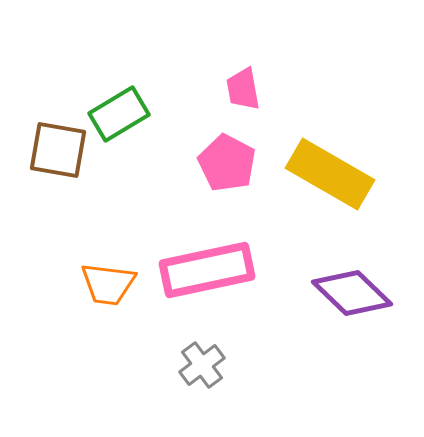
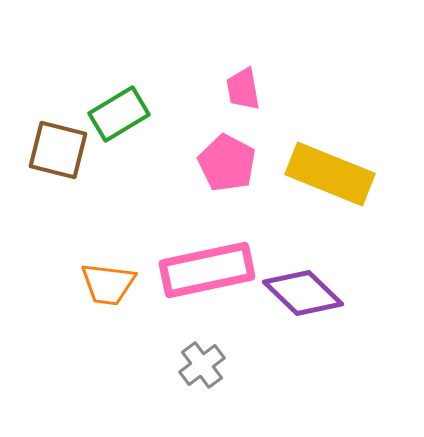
brown square: rotated 4 degrees clockwise
yellow rectangle: rotated 8 degrees counterclockwise
purple diamond: moved 49 px left
